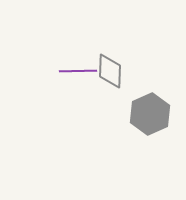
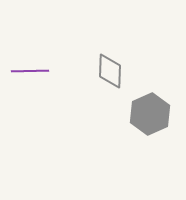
purple line: moved 48 px left
